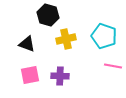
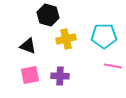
cyan pentagon: rotated 20 degrees counterclockwise
black triangle: moved 1 px right, 2 px down
